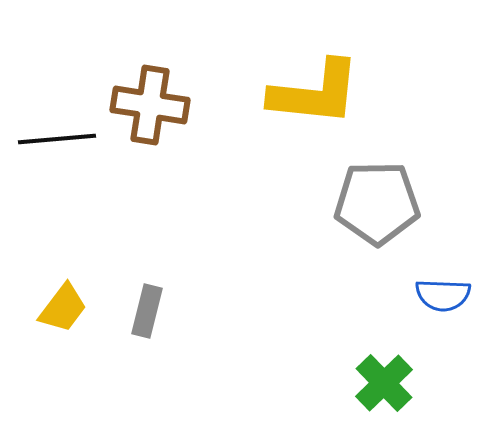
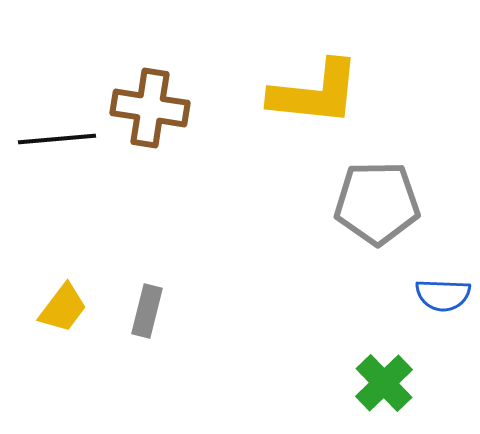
brown cross: moved 3 px down
